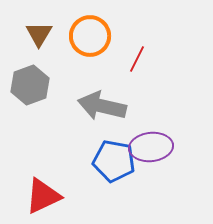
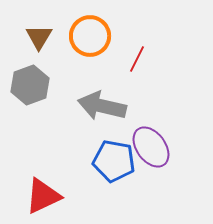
brown triangle: moved 3 px down
purple ellipse: rotated 60 degrees clockwise
